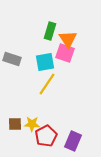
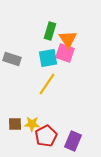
cyan square: moved 3 px right, 4 px up
